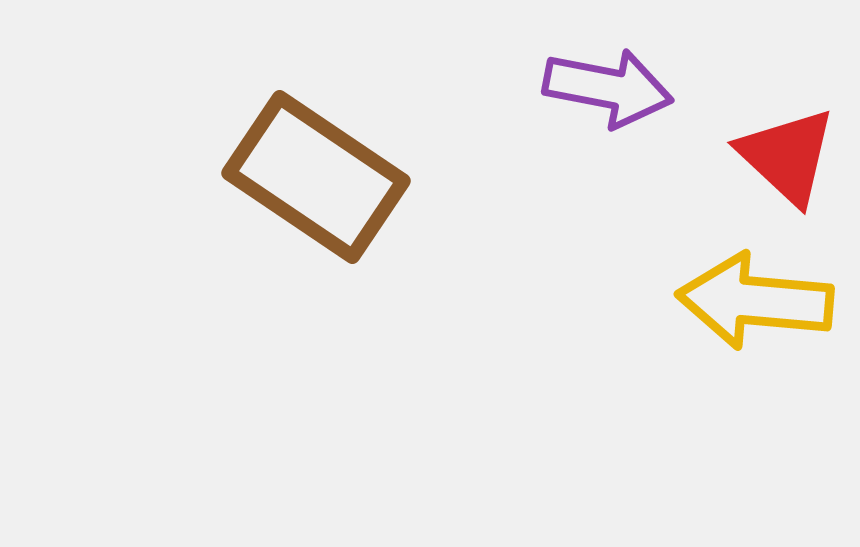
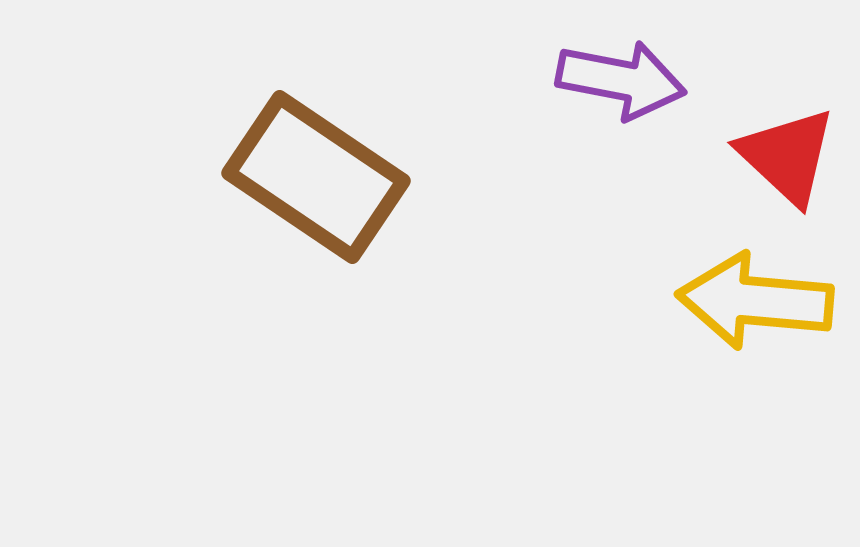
purple arrow: moved 13 px right, 8 px up
